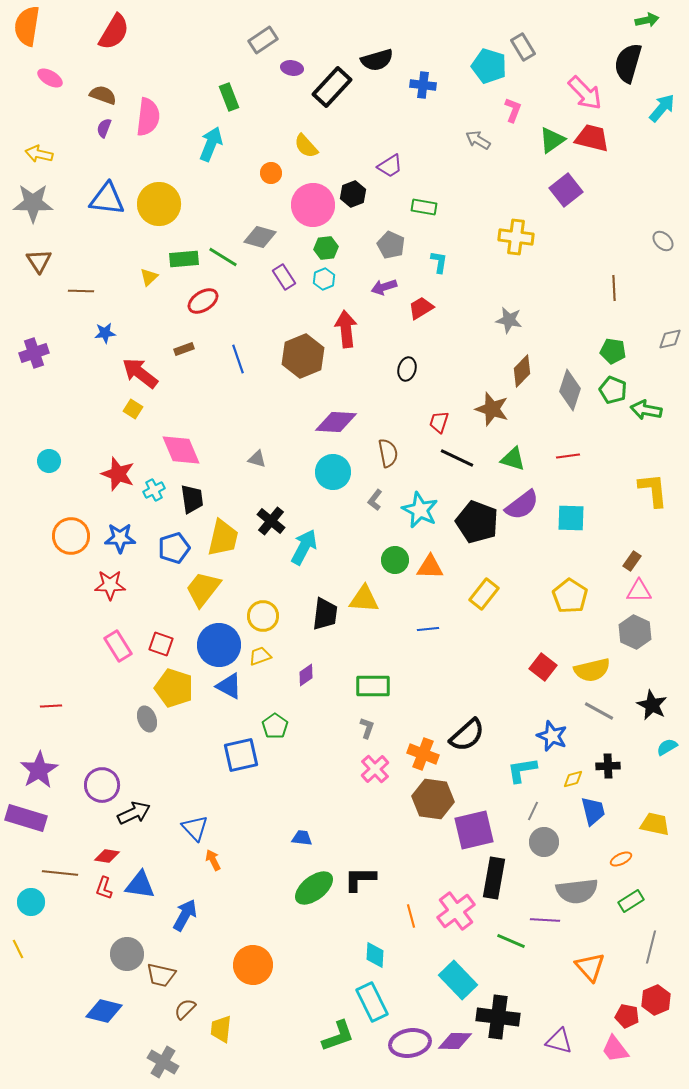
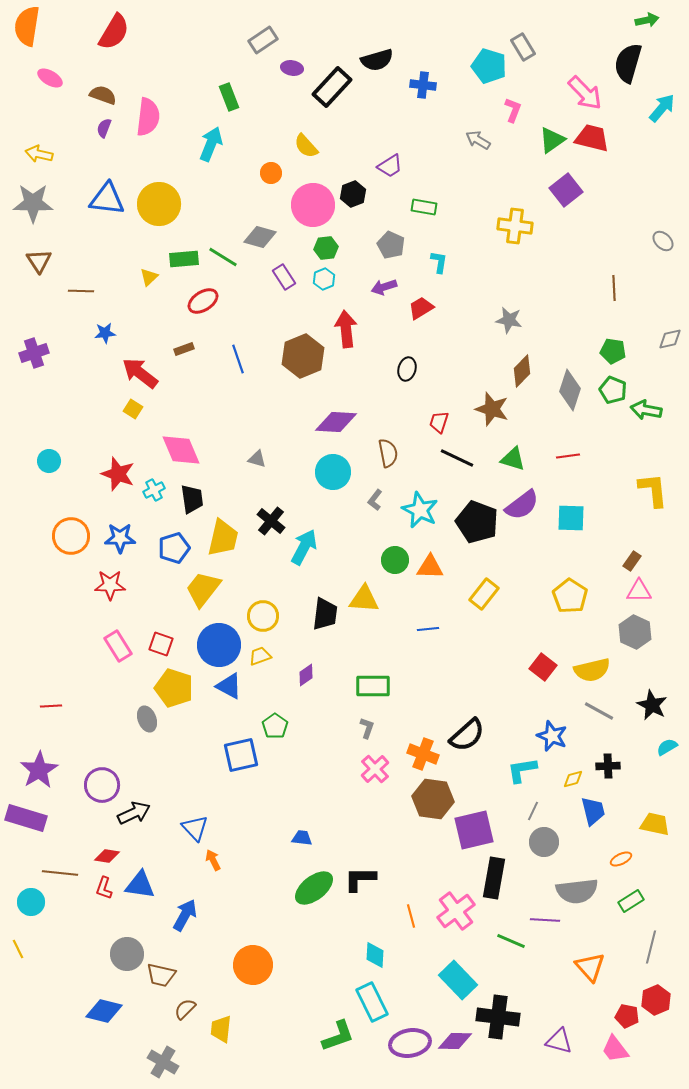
yellow cross at (516, 237): moved 1 px left, 11 px up
